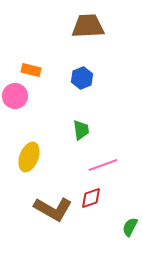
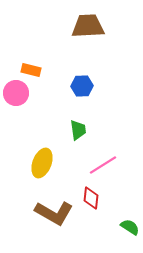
blue hexagon: moved 8 px down; rotated 20 degrees clockwise
pink circle: moved 1 px right, 3 px up
green trapezoid: moved 3 px left
yellow ellipse: moved 13 px right, 6 px down
pink line: rotated 12 degrees counterclockwise
red diamond: rotated 65 degrees counterclockwise
brown L-shape: moved 1 px right, 4 px down
green semicircle: rotated 96 degrees clockwise
